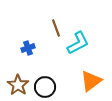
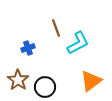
brown star: moved 5 px up
